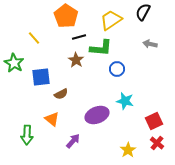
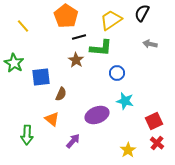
black semicircle: moved 1 px left, 1 px down
yellow line: moved 11 px left, 12 px up
blue circle: moved 4 px down
brown semicircle: rotated 40 degrees counterclockwise
